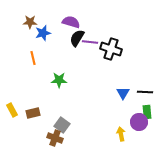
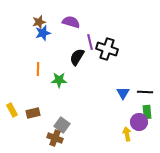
brown star: moved 9 px right; rotated 16 degrees counterclockwise
black semicircle: moved 19 px down
purple line: rotated 70 degrees clockwise
black cross: moved 4 px left
orange line: moved 5 px right, 11 px down; rotated 16 degrees clockwise
yellow arrow: moved 6 px right
